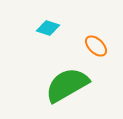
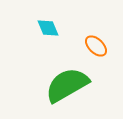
cyan diamond: rotated 50 degrees clockwise
